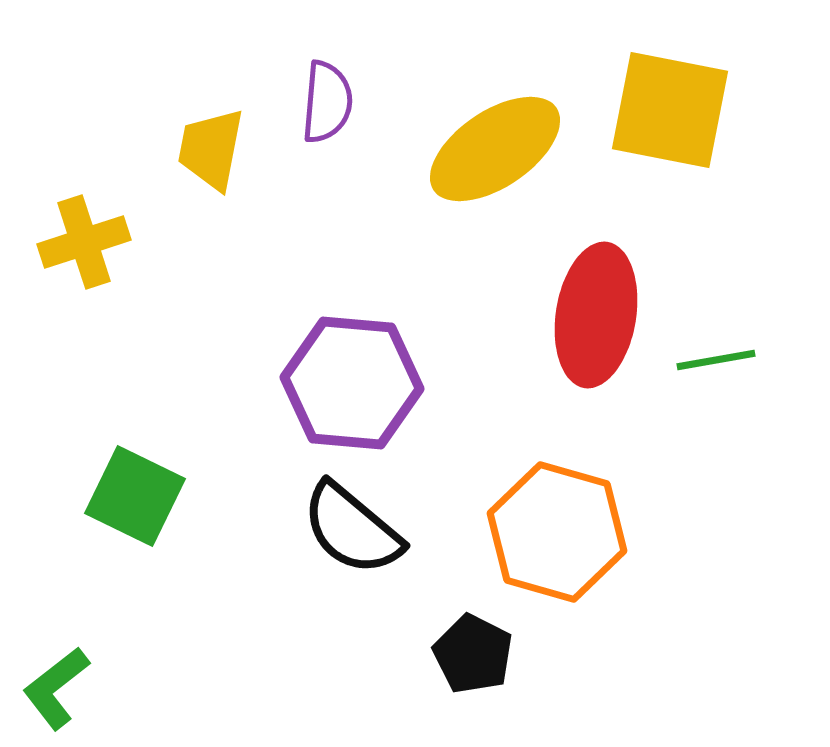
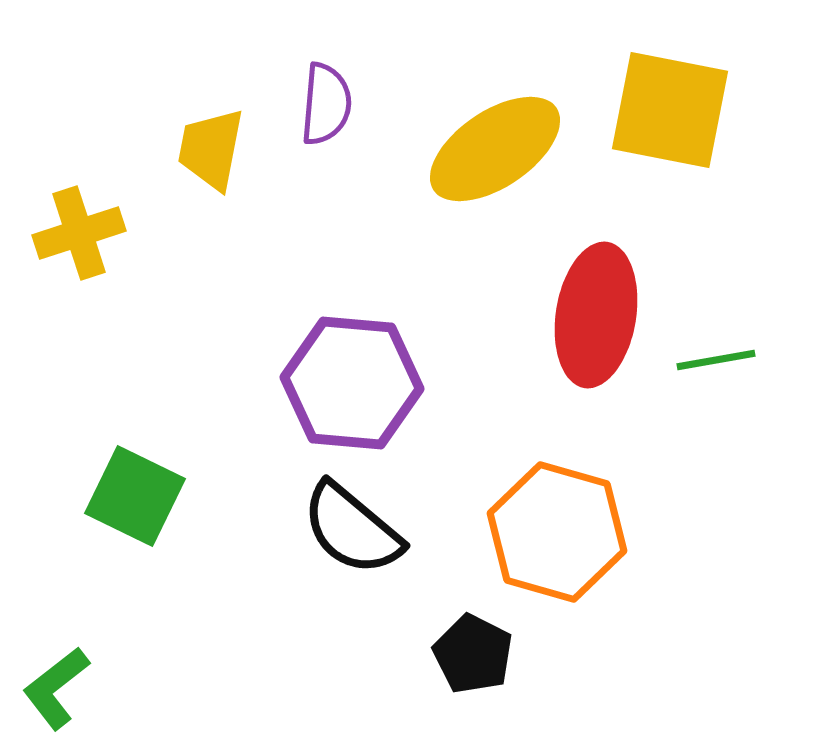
purple semicircle: moved 1 px left, 2 px down
yellow cross: moved 5 px left, 9 px up
